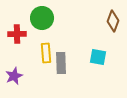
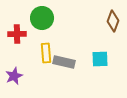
cyan square: moved 2 px right, 2 px down; rotated 12 degrees counterclockwise
gray rectangle: moved 3 px right, 1 px up; rotated 75 degrees counterclockwise
